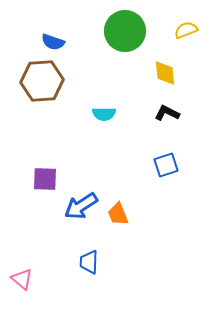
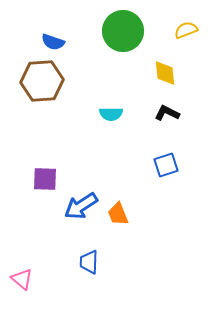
green circle: moved 2 px left
cyan semicircle: moved 7 px right
